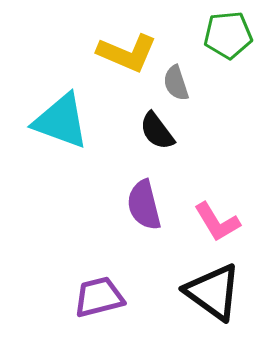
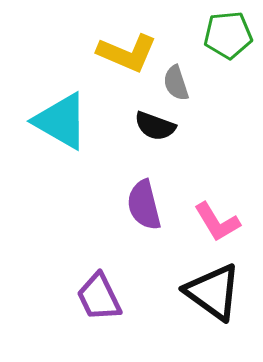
cyan triangle: rotated 10 degrees clockwise
black semicircle: moved 2 px left, 5 px up; rotated 33 degrees counterclockwise
purple trapezoid: rotated 102 degrees counterclockwise
